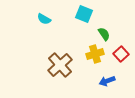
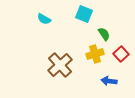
blue arrow: moved 2 px right; rotated 28 degrees clockwise
